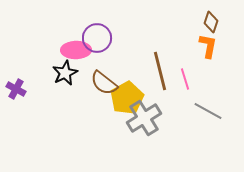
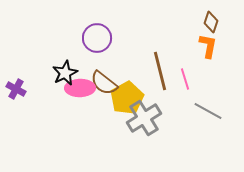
pink ellipse: moved 4 px right, 38 px down
